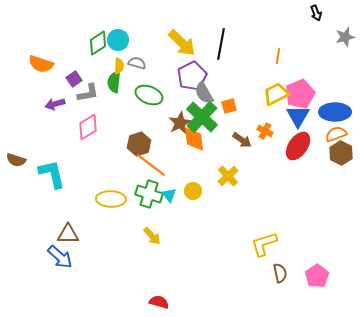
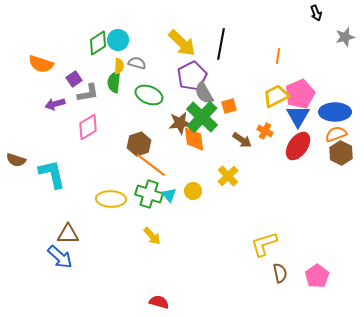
yellow trapezoid at (276, 94): moved 2 px down
brown star at (180, 123): rotated 20 degrees clockwise
